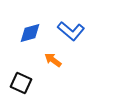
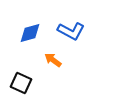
blue L-shape: rotated 12 degrees counterclockwise
